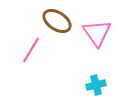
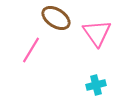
brown ellipse: moved 1 px left, 3 px up
